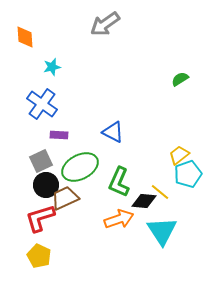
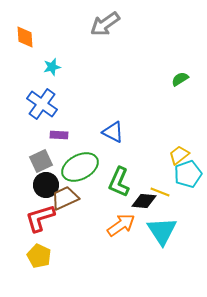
yellow line: rotated 18 degrees counterclockwise
orange arrow: moved 2 px right, 6 px down; rotated 16 degrees counterclockwise
